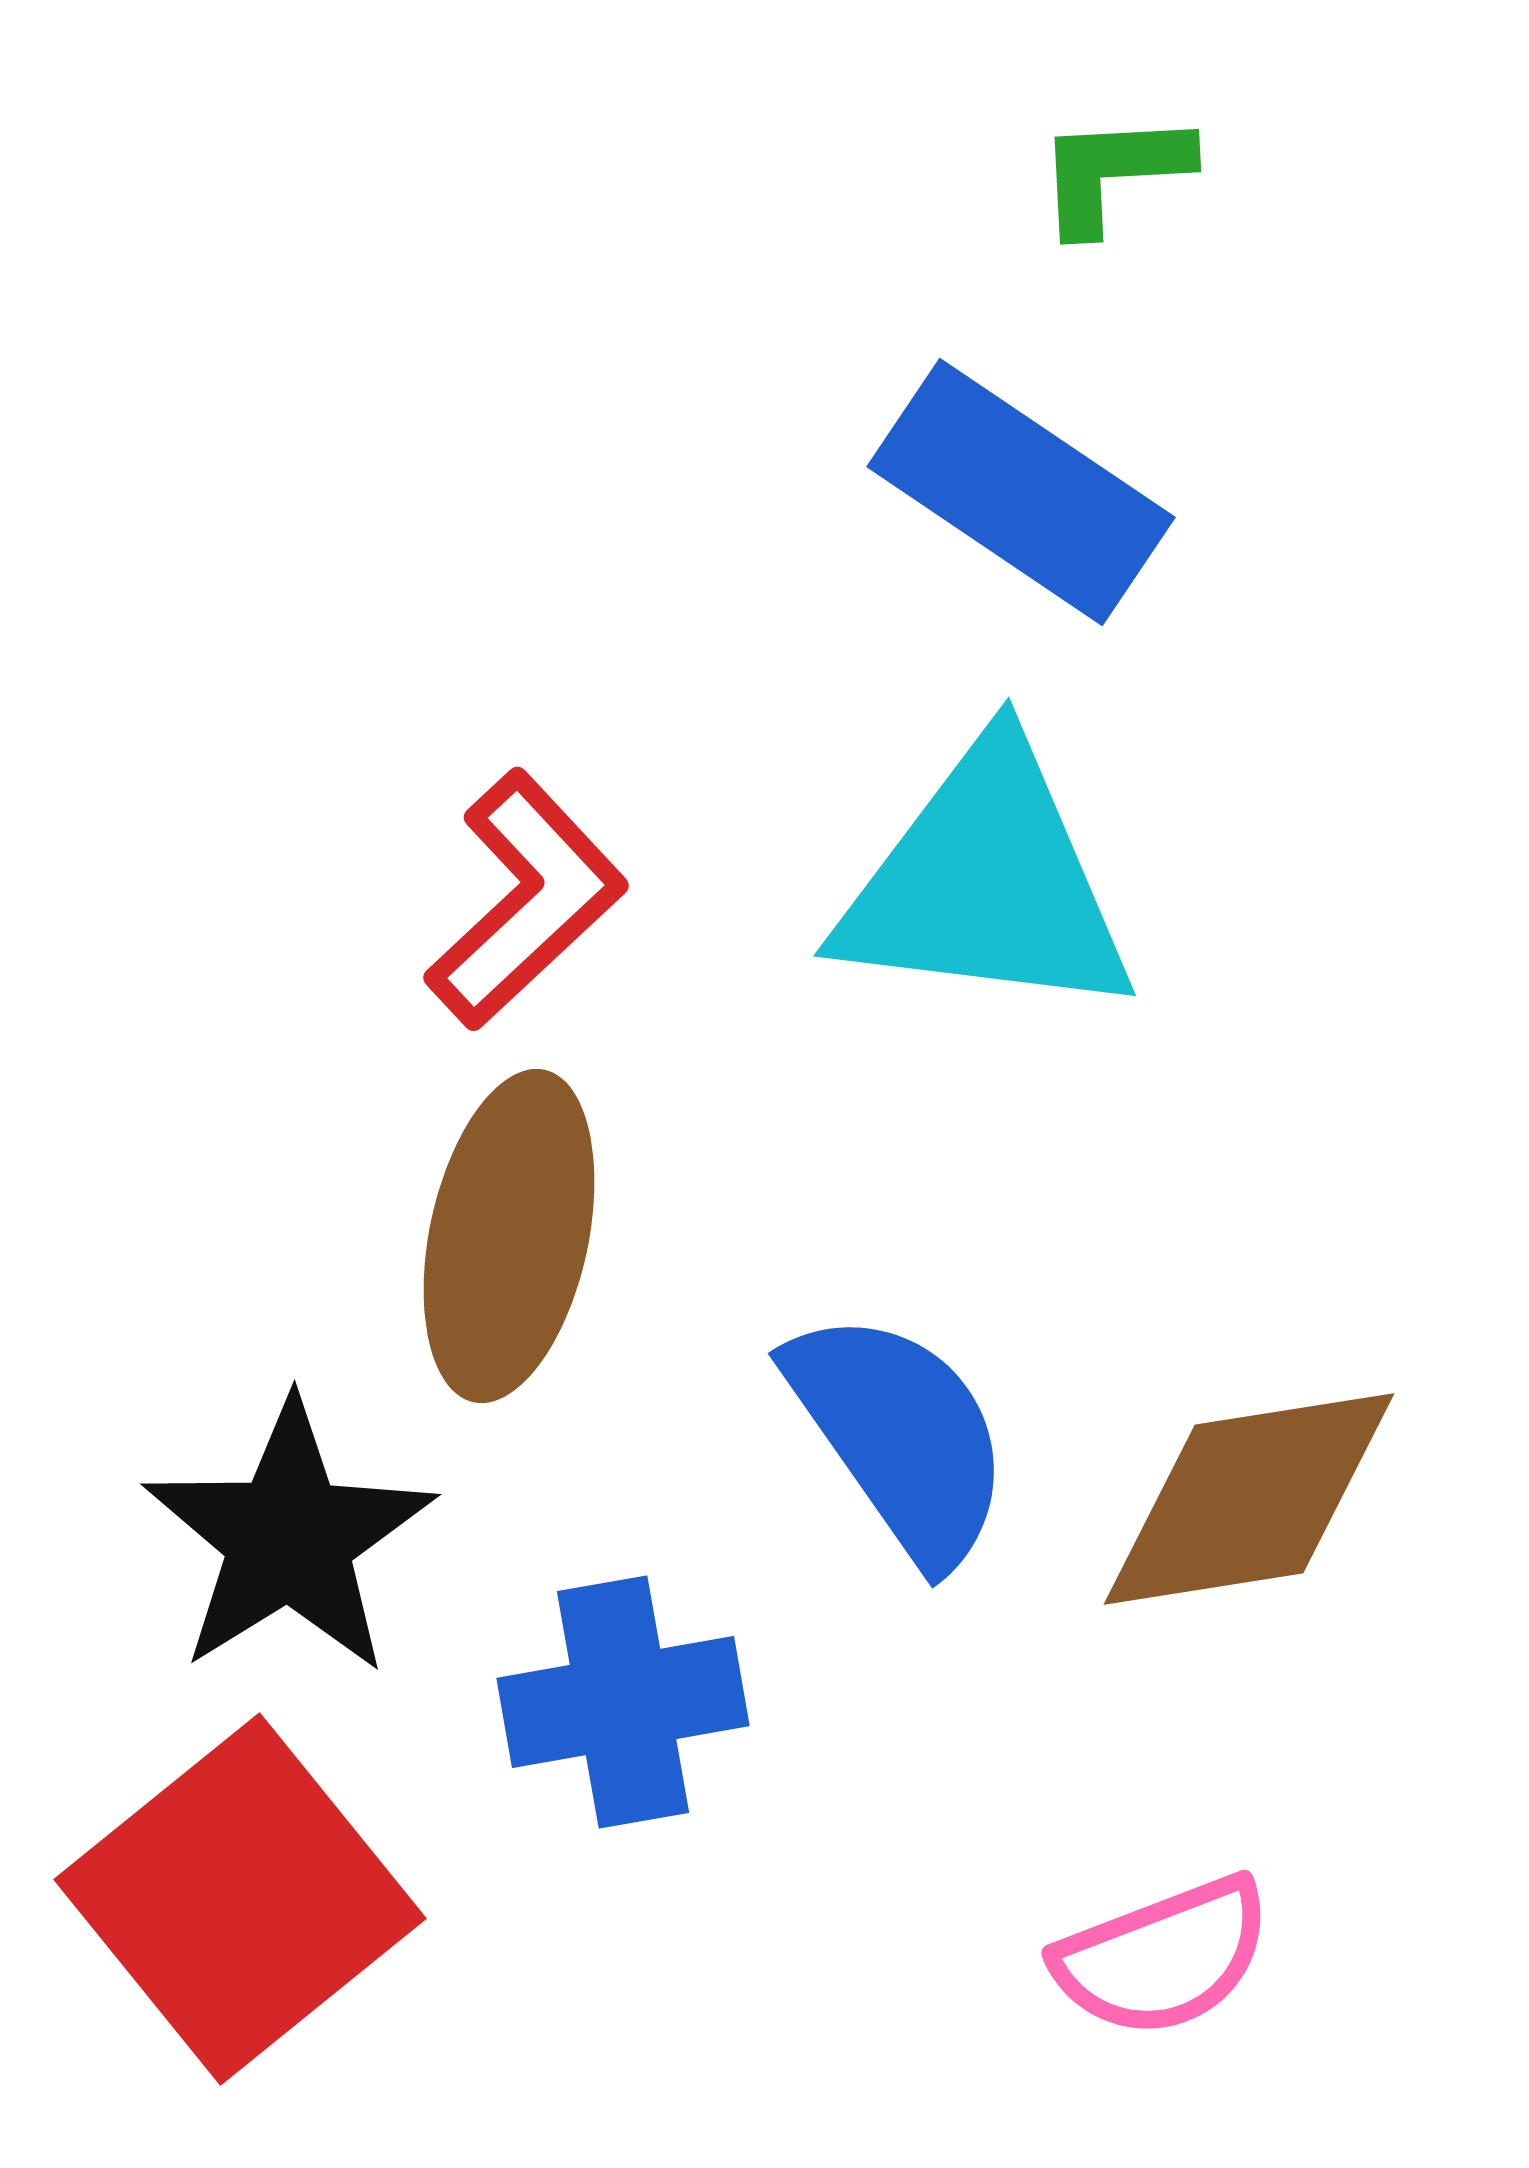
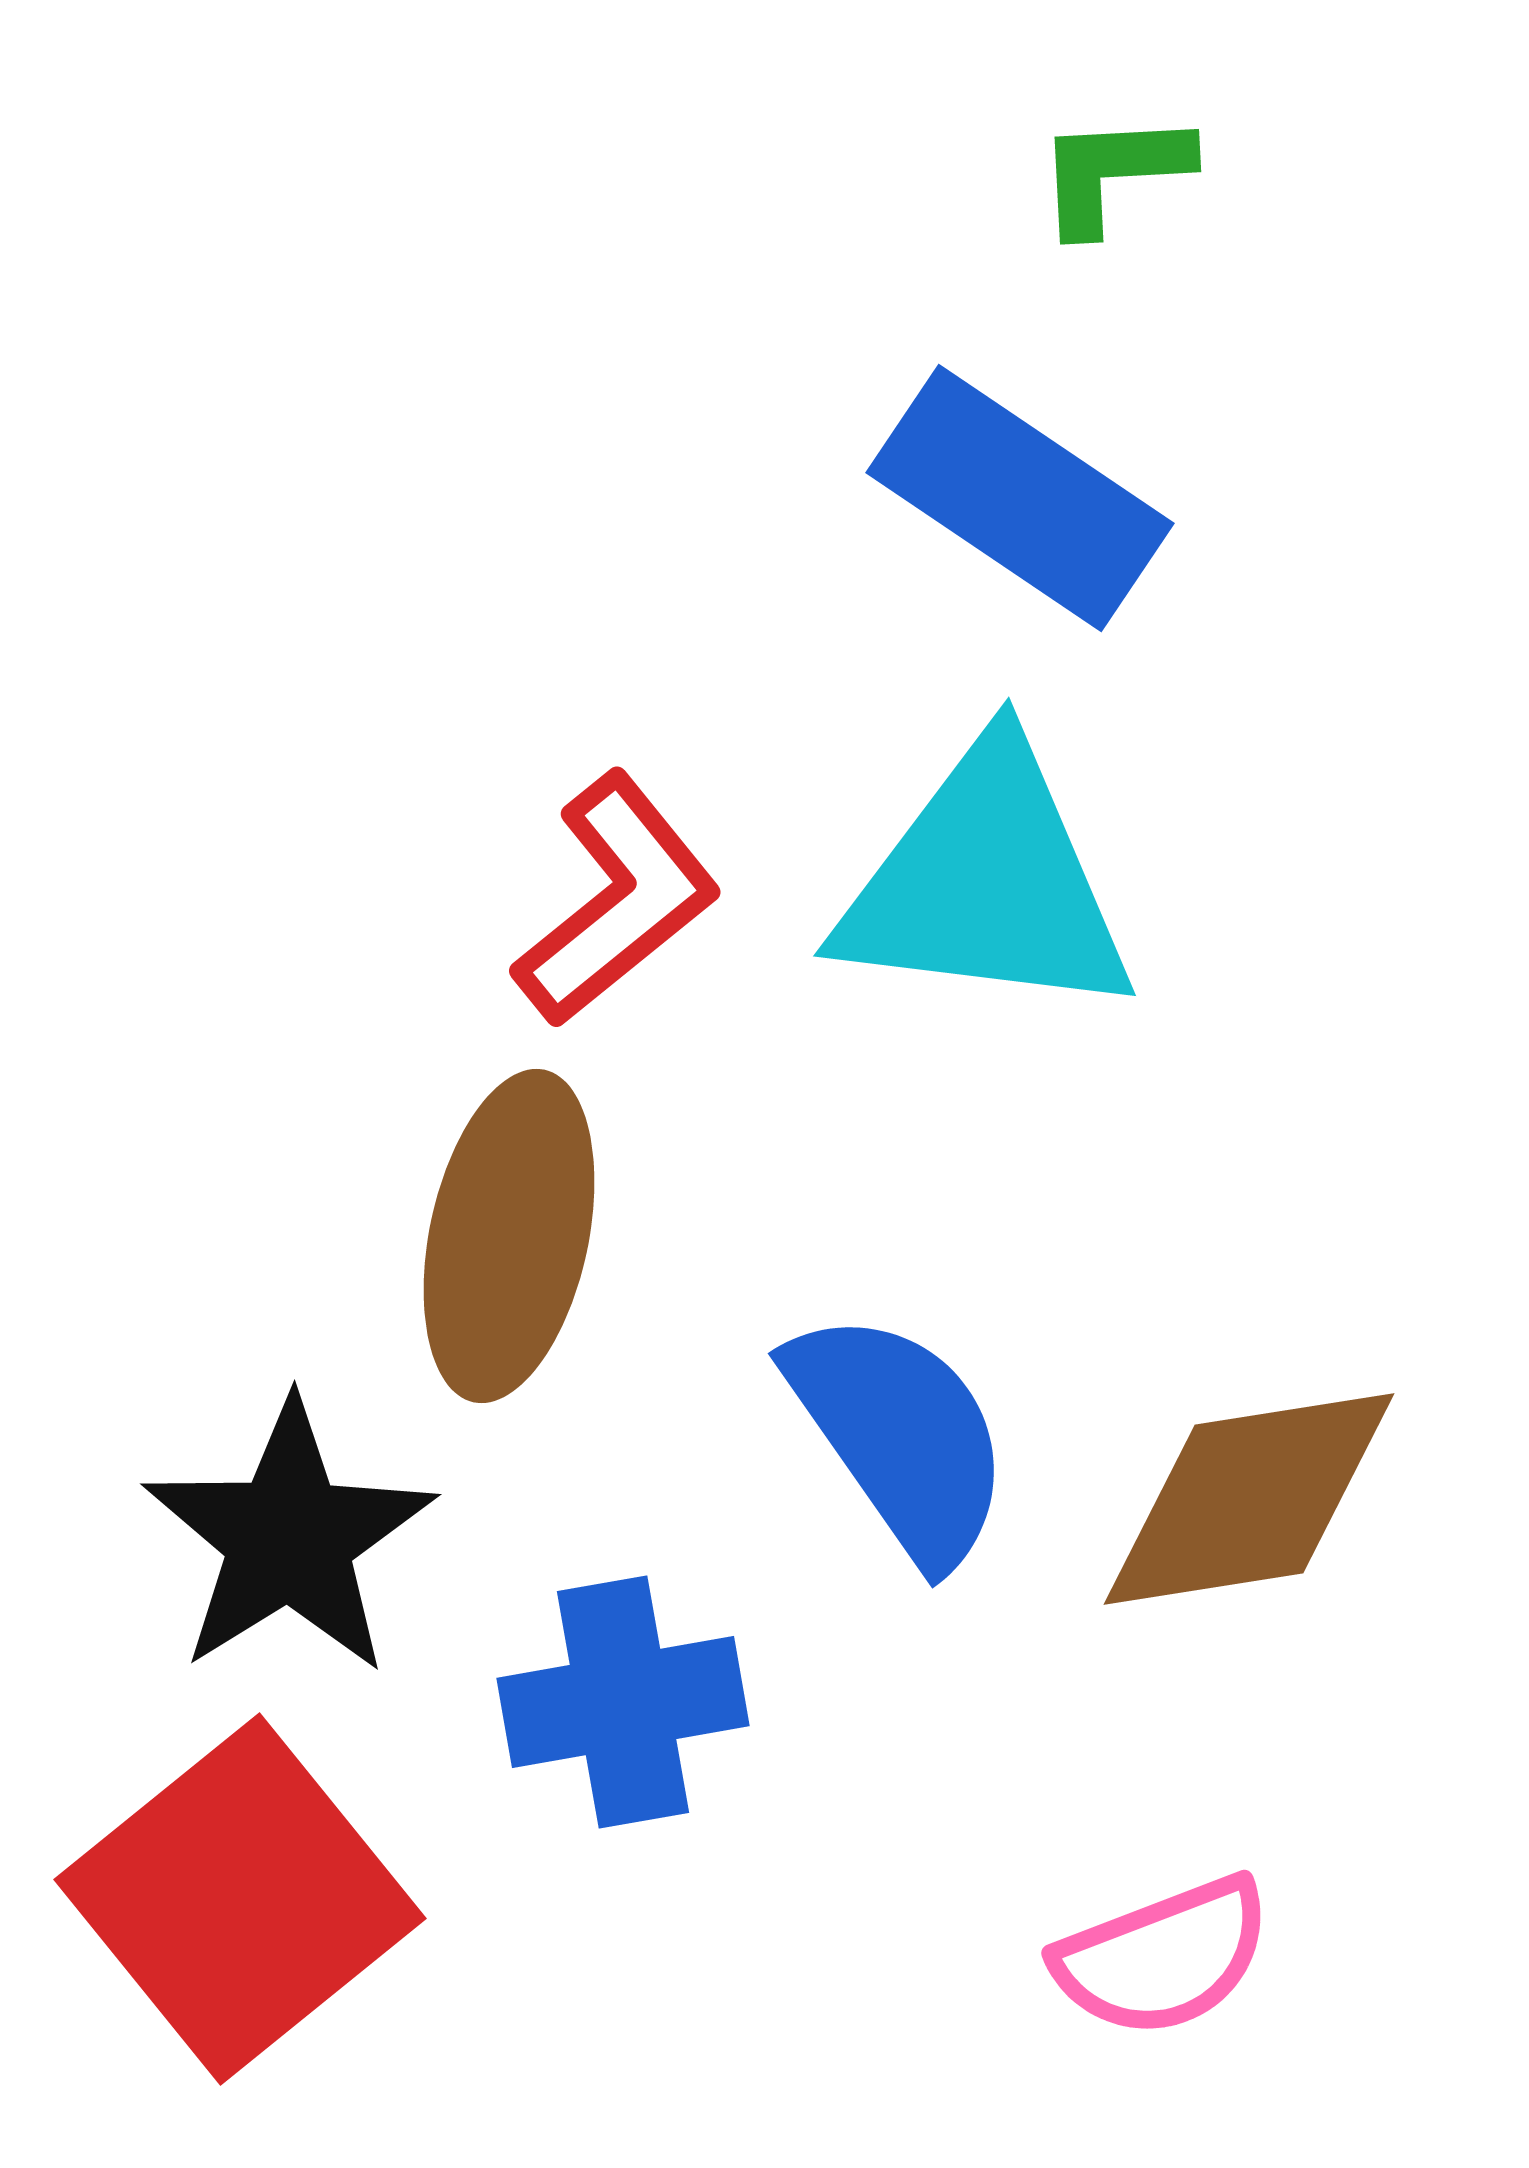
blue rectangle: moved 1 px left, 6 px down
red L-shape: moved 91 px right; rotated 4 degrees clockwise
